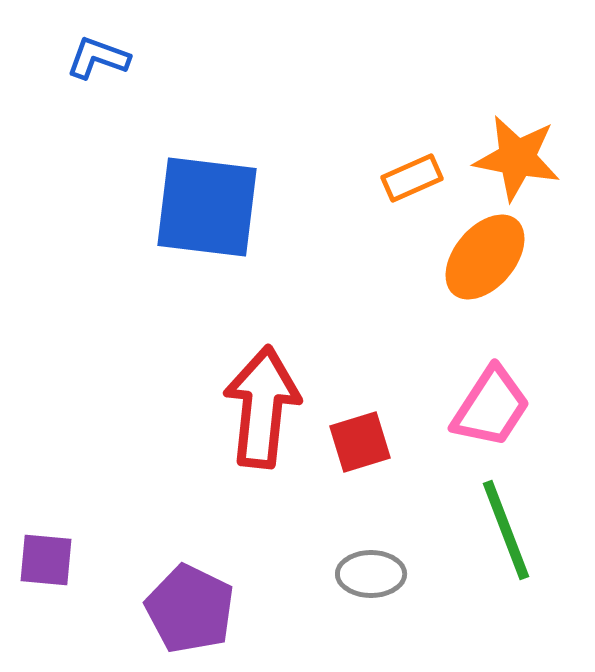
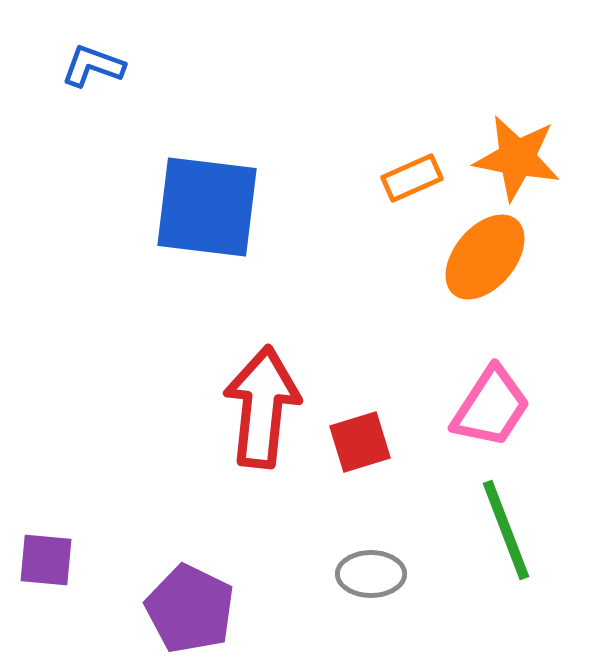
blue L-shape: moved 5 px left, 8 px down
